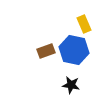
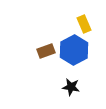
blue hexagon: rotated 20 degrees clockwise
black star: moved 2 px down
